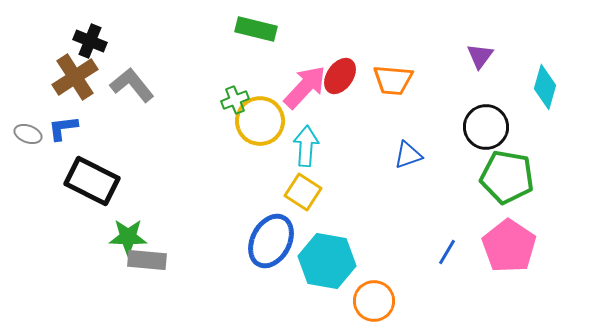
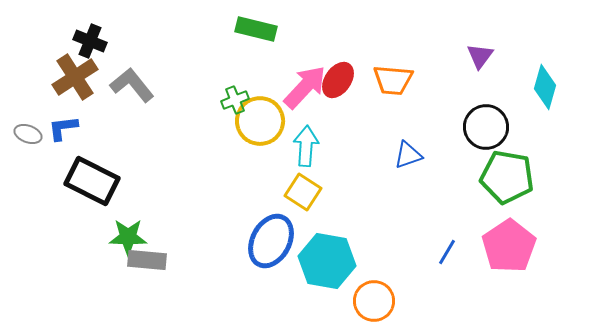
red ellipse: moved 2 px left, 4 px down
pink pentagon: rotated 4 degrees clockwise
